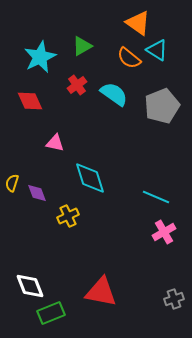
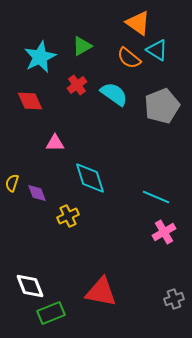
pink triangle: rotated 12 degrees counterclockwise
